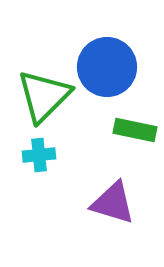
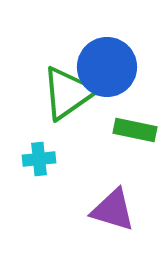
green triangle: moved 24 px right, 3 px up; rotated 10 degrees clockwise
cyan cross: moved 4 px down
purple triangle: moved 7 px down
